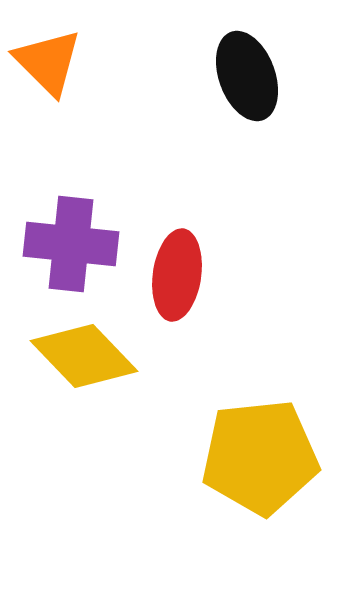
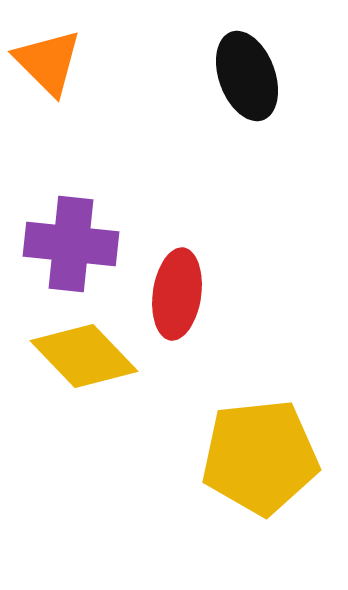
red ellipse: moved 19 px down
